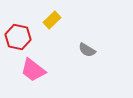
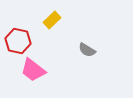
red hexagon: moved 4 px down
